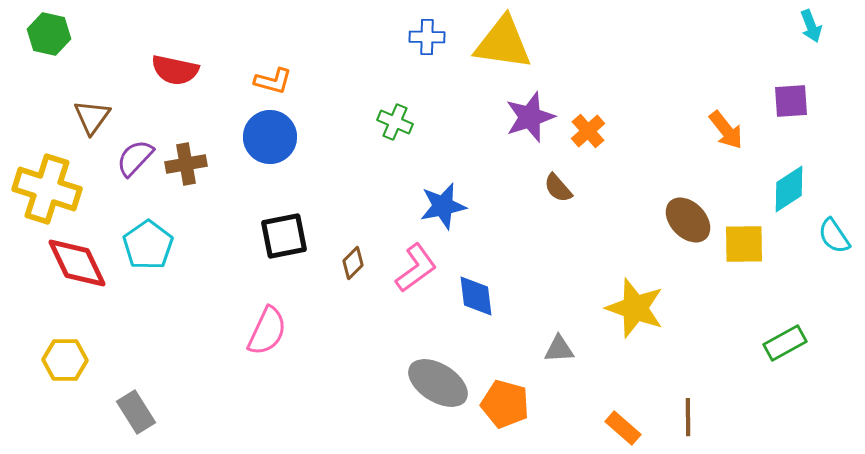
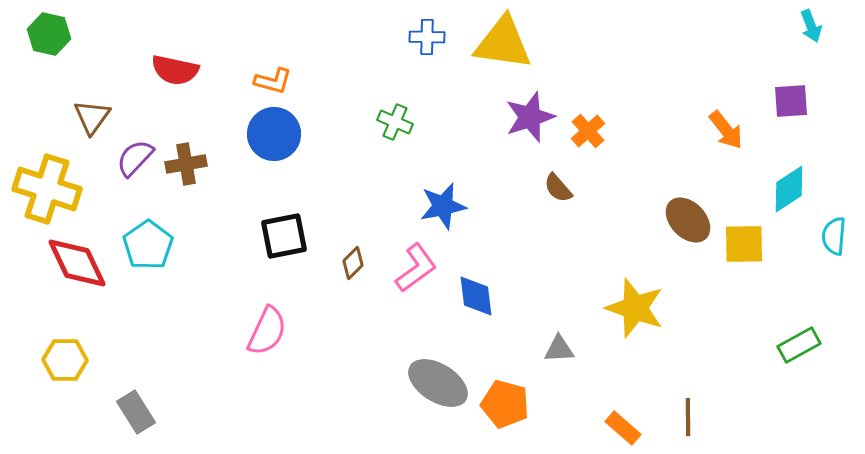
blue circle: moved 4 px right, 3 px up
cyan semicircle: rotated 39 degrees clockwise
green rectangle: moved 14 px right, 2 px down
